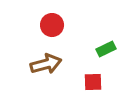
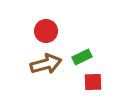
red circle: moved 6 px left, 6 px down
green rectangle: moved 24 px left, 8 px down
